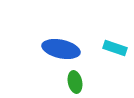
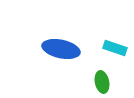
green ellipse: moved 27 px right
